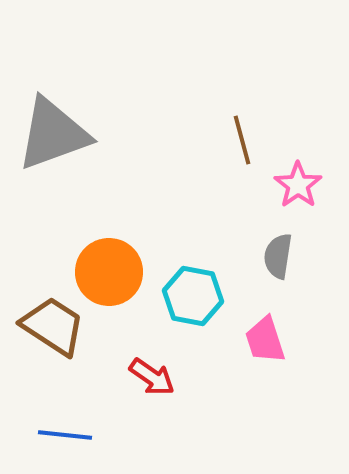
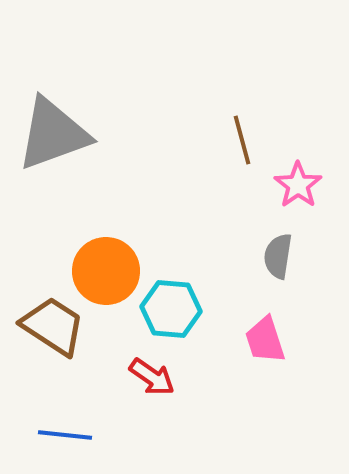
orange circle: moved 3 px left, 1 px up
cyan hexagon: moved 22 px left, 13 px down; rotated 6 degrees counterclockwise
